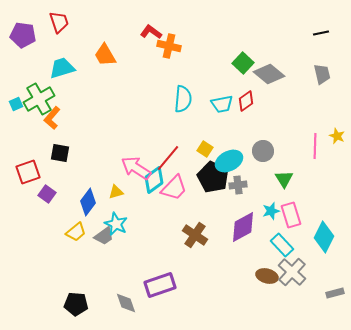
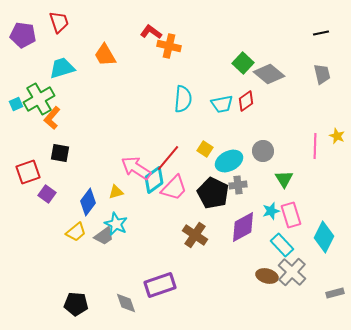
black pentagon at (213, 177): moved 16 px down
